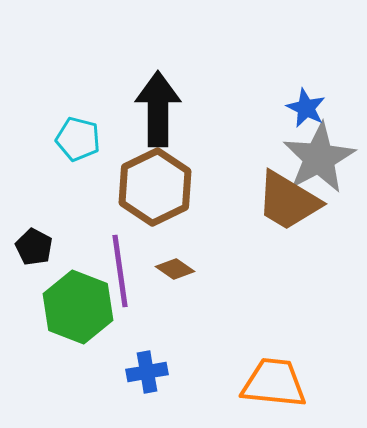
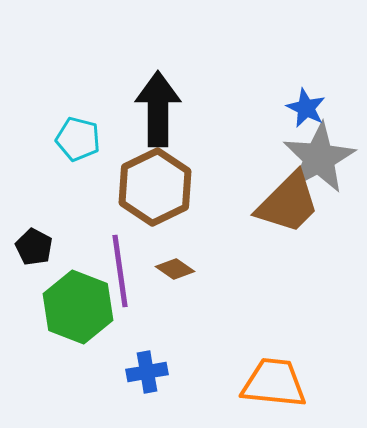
brown trapezoid: moved 2 px down; rotated 76 degrees counterclockwise
